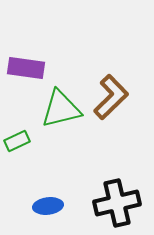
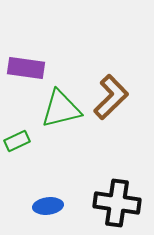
black cross: rotated 21 degrees clockwise
